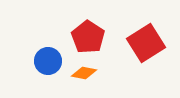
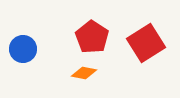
red pentagon: moved 4 px right
blue circle: moved 25 px left, 12 px up
